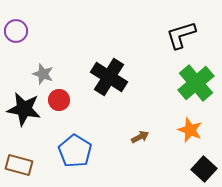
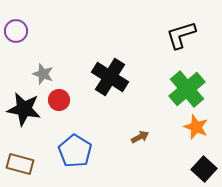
black cross: moved 1 px right
green cross: moved 9 px left, 6 px down
orange star: moved 6 px right, 3 px up
brown rectangle: moved 1 px right, 1 px up
